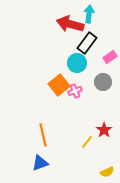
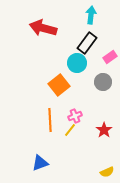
cyan arrow: moved 2 px right, 1 px down
red arrow: moved 27 px left, 4 px down
pink cross: moved 25 px down
orange line: moved 7 px right, 15 px up; rotated 10 degrees clockwise
yellow line: moved 17 px left, 12 px up
